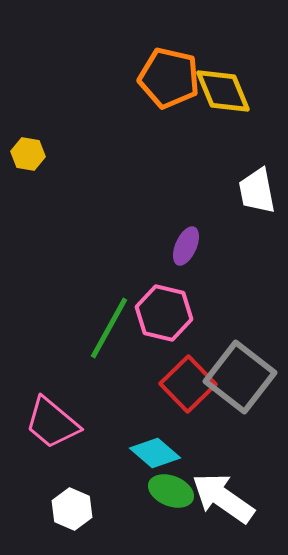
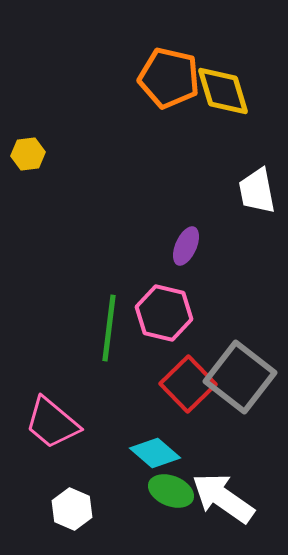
yellow diamond: rotated 6 degrees clockwise
yellow hexagon: rotated 16 degrees counterclockwise
green line: rotated 22 degrees counterclockwise
